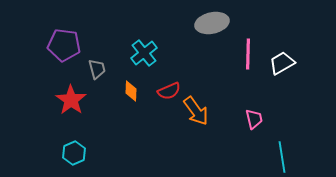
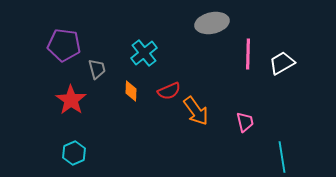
pink trapezoid: moved 9 px left, 3 px down
